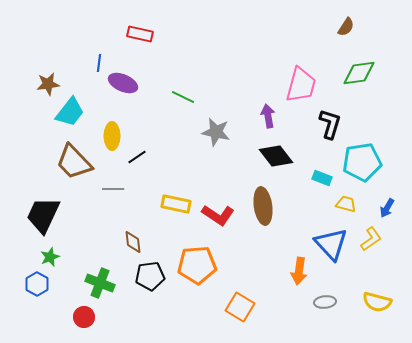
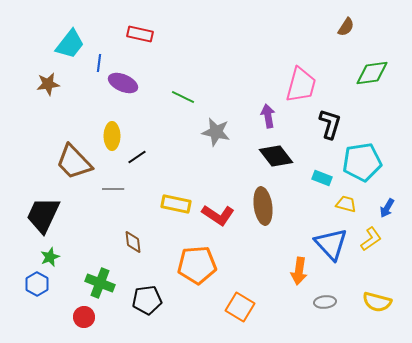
green diamond: moved 13 px right
cyan trapezoid: moved 68 px up
black pentagon: moved 3 px left, 24 px down
